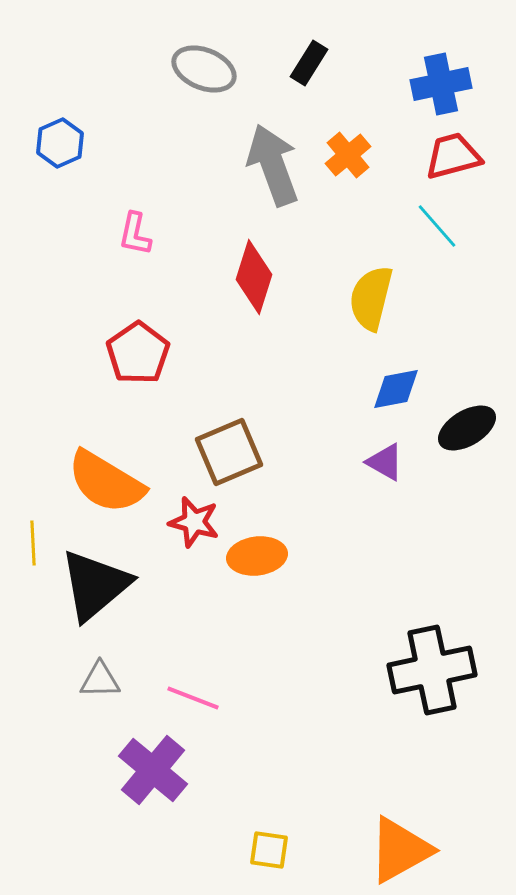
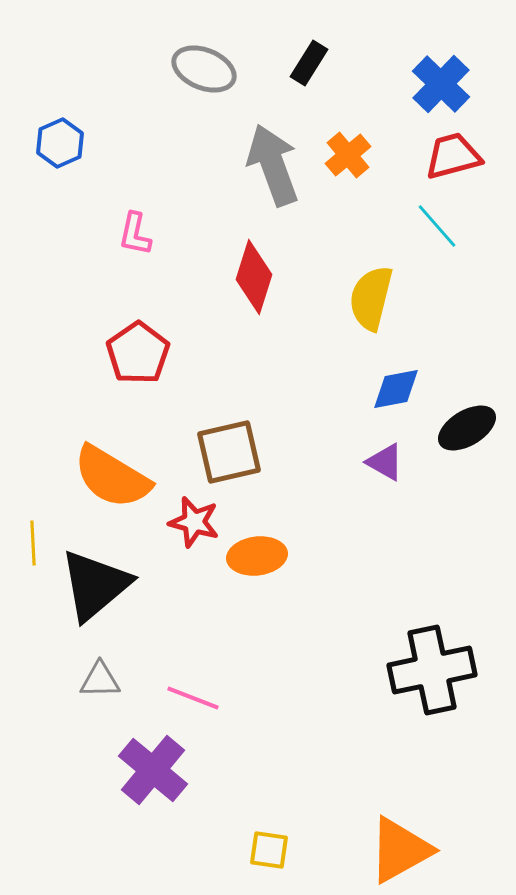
blue cross: rotated 34 degrees counterclockwise
brown square: rotated 10 degrees clockwise
orange semicircle: moved 6 px right, 5 px up
